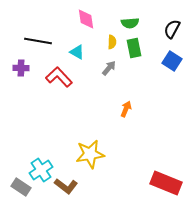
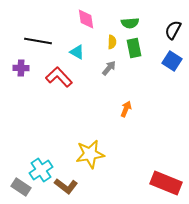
black semicircle: moved 1 px right, 1 px down
